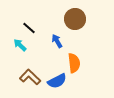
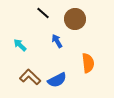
black line: moved 14 px right, 15 px up
orange semicircle: moved 14 px right
blue semicircle: moved 1 px up
